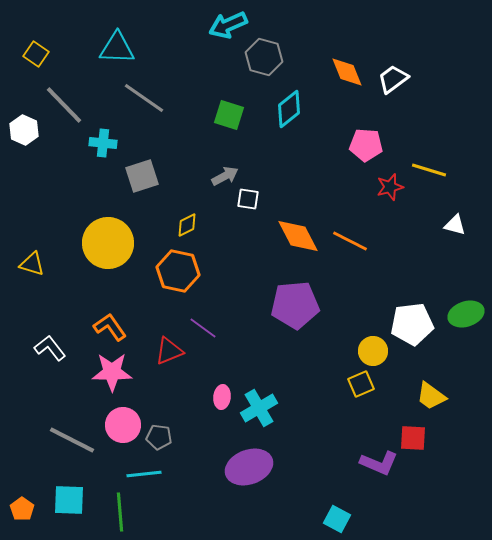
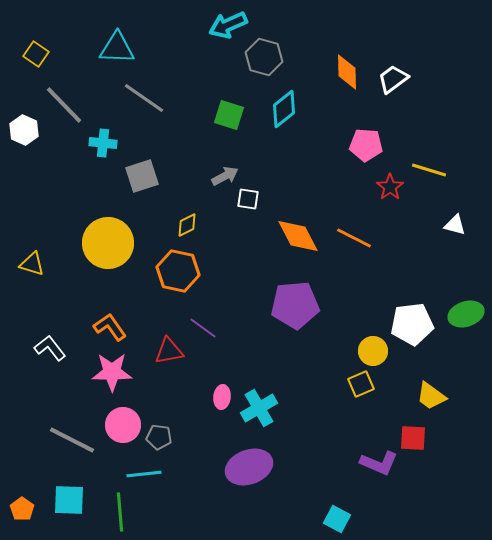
orange diamond at (347, 72): rotated 21 degrees clockwise
cyan diamond at (289, 109): moved 5 px left
red star at (390, 187): rotated 20 degrees counterclockwise
orange line at (350, 241): moved 4 px right, 3 px up
red triangle at (169, 351): rotated 12 degrees clockwise
